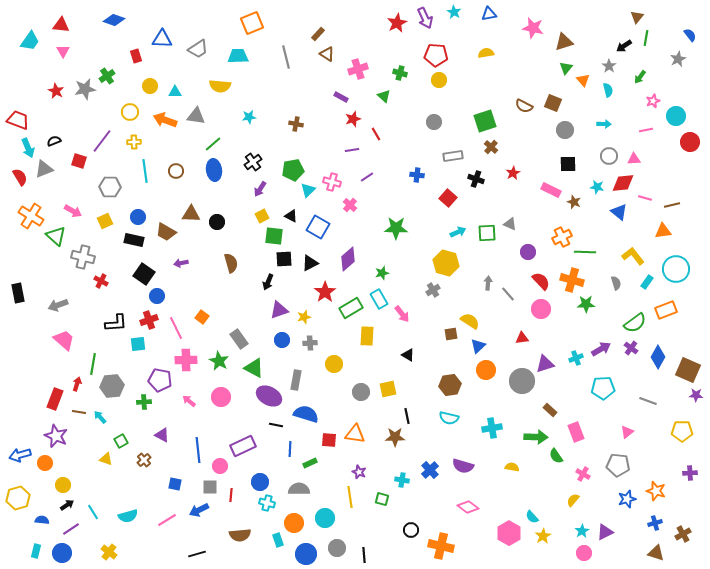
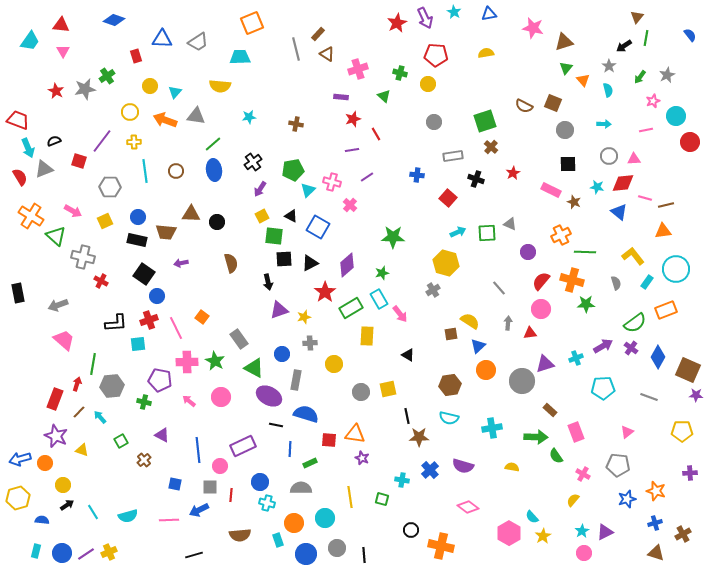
gray trapezoid at (198, 49): moved 7 px up
cyan trapezoid at (238, 56): moved 2 px right, 1 px down
gray line at (286, 57): moved 10 px right, 8 px up
gray star at (678, 59): moved 11 px left, 16 px down
yellow circle at (439, 80): moved 11 px left, 4 px down
cyan triangle at (175, 92): rotated 48 degrees counterclockwise
purple rectangle at (341, 97): rotated 24 degrees counterclockwise
brown line at (672, 205): moved 6 px left
green star at (396, 228): moved 3 px left, 9 px down
brown trapezoid at (166, 232): rotated 25 degrees counterclockwise
orange cross at (562, 237): moved 1 px left, 2 px up
black rectangle at (134, 240): moved 3 px right
purple diamond at (348, 259): moved 1 px left, 6 px down
red semicircle at (541, 281): rotated 96 degrees counterclockwise
black arrow at (268, 282): rotated 35 degrees counterclockwise
gray arrow at (488, 283): moved 20 px right, 40 px down
gray line at (508, 294): moved 9 px left, 6 px up
pink arrow at (402, 314): moved 2 px left
red triangle at (522, 338): moved 8 px right, 5 px up
blue circle at (282, 340): moved 14 px down
purple arrow at (601, 349): moved 2 px right, 3 px up
pink cross at (186, 360): moved 1 px right, 2 px down
green star at (219, 361): moved 4 px left
gray line at (648, 401): moved 1 px right, 4 px up
green cross at (144, 402): rotated 16 degrees clockwise
brown line at (79, 412): rotated 56 degrees counterclockwise
brown star at (395, 437): moved 24 px right
blue arrow at (20, 455): moved 4 px down
yellow triangle at (106, 459): moved 24 px left, 9 px up
purple star at (359, 472): moved 3 px right, 14 px up
gray semicircle at (299, 489): moved 2 px right, 1 px up
pink line at (167, 520): moved 2 px right; rotated 30 degrees clockwise
purple line at (71, 529): moved 15 px right, 25 px down
yellow cross at (109, 552): rotated 28 degrees clockwise
black line at (197, 554): moved 3 px left, 1 px down
